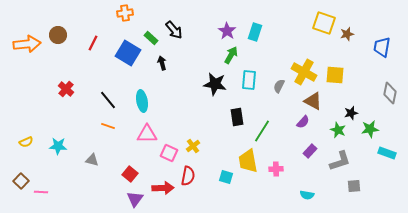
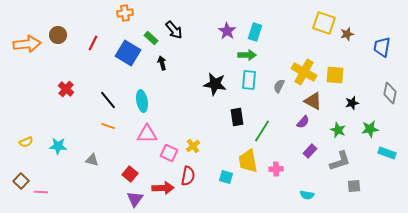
green arrow at (231, 55): moved 16 px right; rotated 60 degrees clockwise
black star at (351, 113): moved 1 px right, 10 px up
